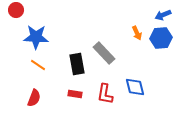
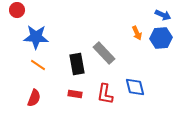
red circle: moved 1 px right
blue arrow: rotated 133 degrees counterclockwise
